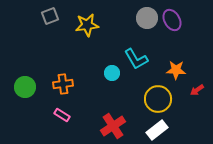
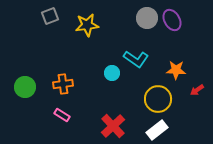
cyan L-shape: rotated 25 degrees counterclockwise
red cross: rotated 10 degrees counterclockwise
